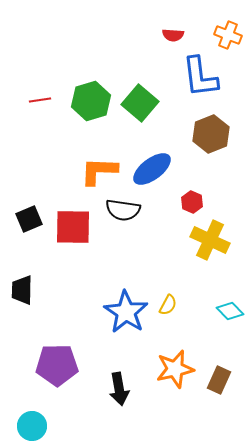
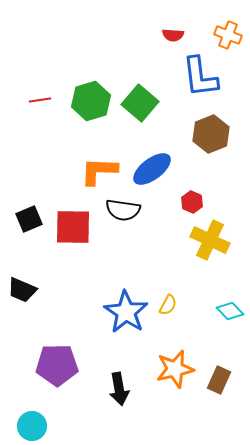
black trapezoid: rotated 68 degrees counterclockwise
